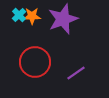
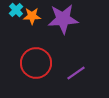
cyan cross: moved 3 px left, 5 px up
purple star: rotated 16 degrees clockwise
red circle: moved 1 px right, 1 px down
